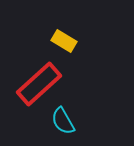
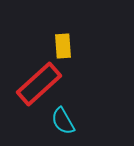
yellow rectangle: moved 1 px left, 5 px down; rotated 55 degrees clockwise
